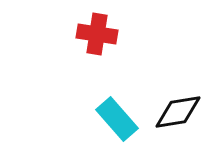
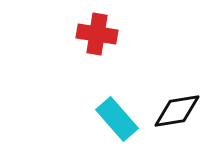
black diamond: moved 1 px left, 1 px up
